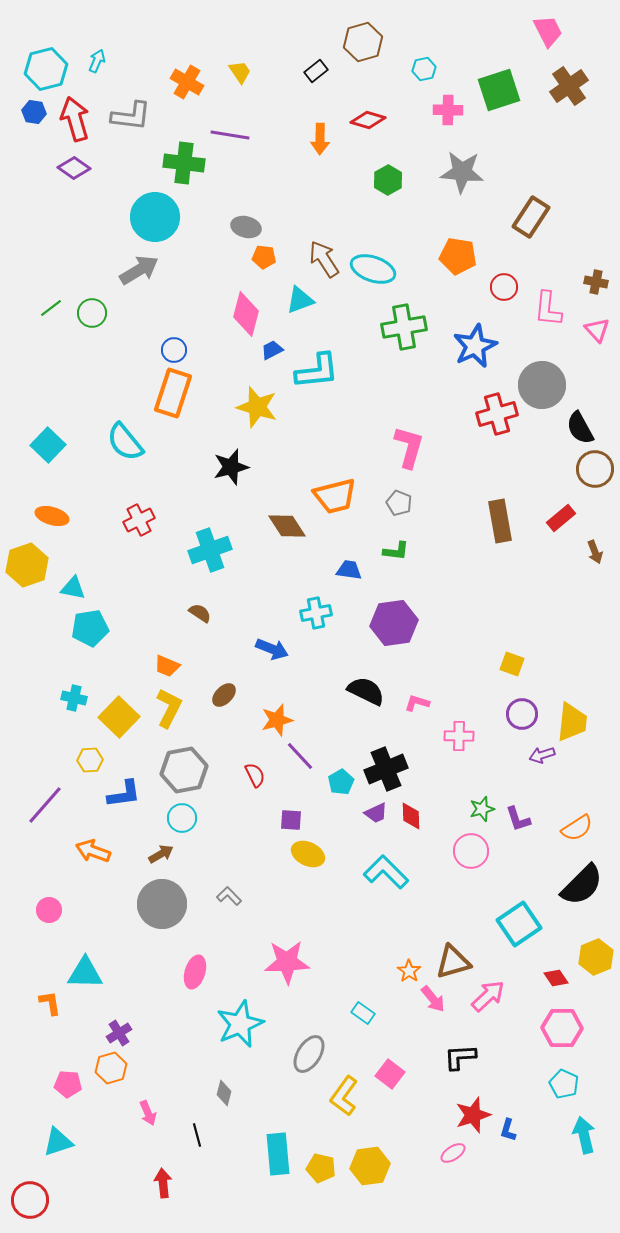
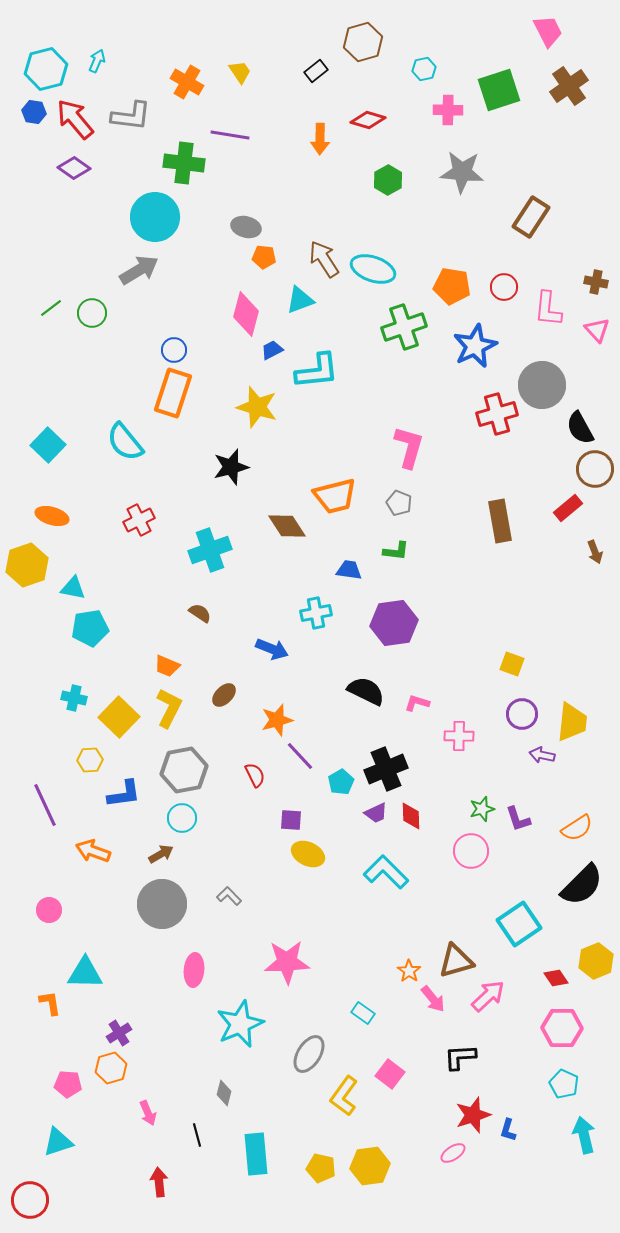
red arrow at (75, 119): rotated 24 degrees counterclockwise
orange pentagon at (458, 256): moved 6 px left, 30 px down
green cross at (404, 327): rotated 9 degrees counterclockwise
red rectangle at (561, 518): moved 7 px right, 10 px up
purple arrow at (542, 755): rotated 30 degrees clockwise
purple line at (45, 805): rotated 66 degrees counterclockwise
yellow hexagon at (596, 957): moved 4 px down
brown triangle at (453, 962): moved 3 px right, 1 px up
pink ellipse at (195, 972): moved 1 px left, 2 px up; rotated 12 degrees counterclockwise
cyan rectangle at (278, 1154): moved 22 px left
red arrow at (163, 1183): moved 4 px left, 1 px up
